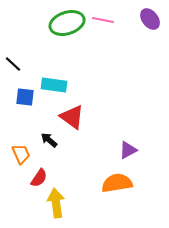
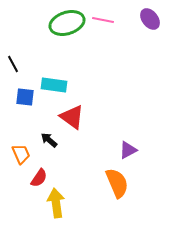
black line: rotated 18 degrees clockwise
orange semicircle: rotated 76 degrees clockwise
